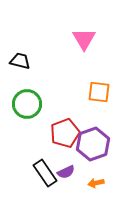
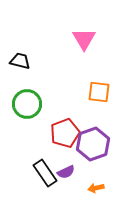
orange arrow: moved 5 px down
